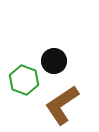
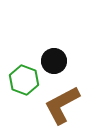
brown L-shape: rotated 6 degrees clockwise
